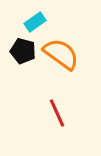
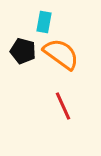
cyan rectangle: moved 9 px right; rotated 45 degrees counterclockwise
red line: moved 6 px right, 7 px up
